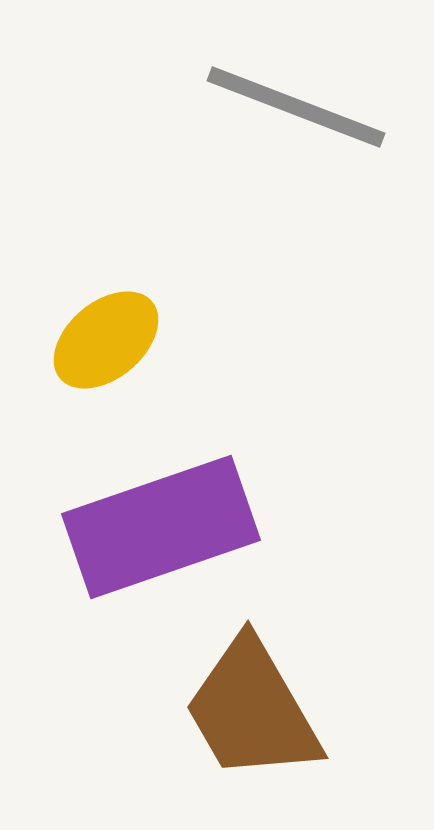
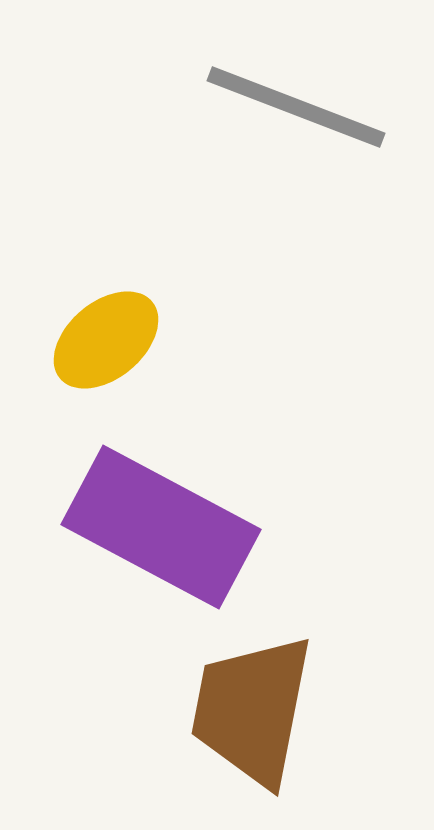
purple rectangle: rotated 47 degrees clockwise
brown trapezoid: rotated 41 degrees clockwise
